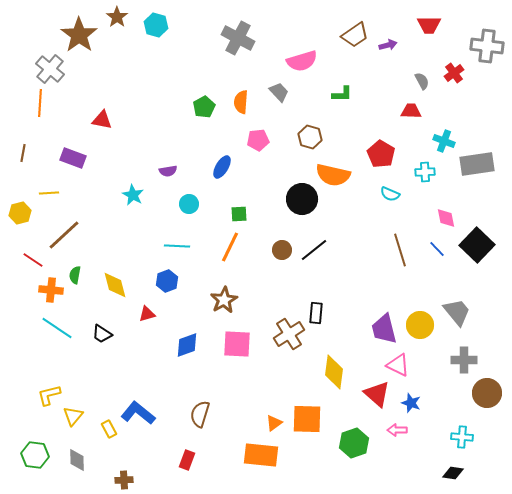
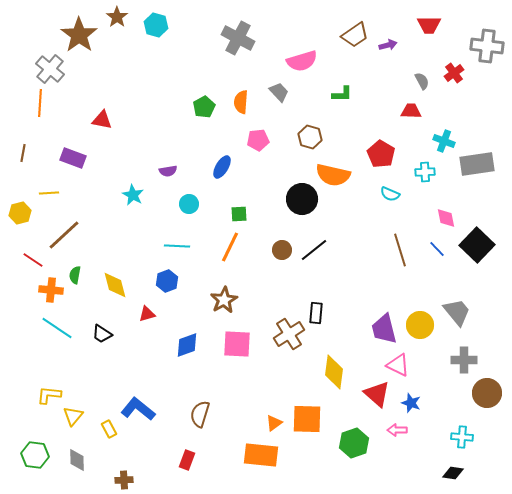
yellow L-shape at (49, 395): rotated 20 degrees clockwise
blue L-shape at (138, 413): moved 4 px up
